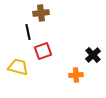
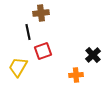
yellow trapezoid: rotated 75 degrees counterclockwise
